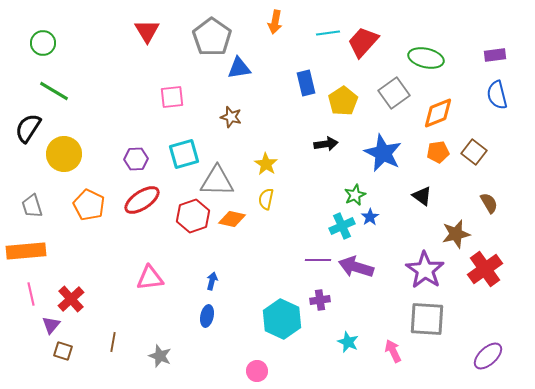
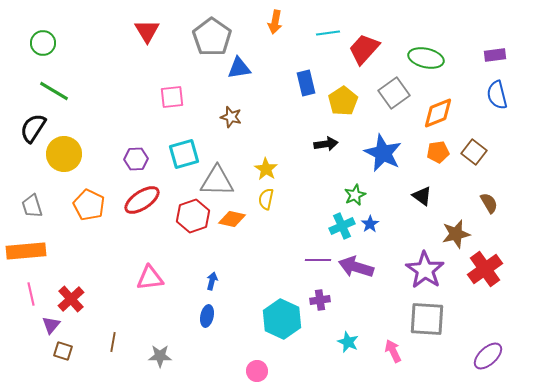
red trapezoid at (363, 42): moved 1 px right, 7 px down
black semicircle at (28, 128): moved 5 px right
yellow star at (266, 164): moved 5 px down
blue star at (370, 217): moved 7 px down
gray star at (160, 356): rotated 20 degrees counterclockwise
